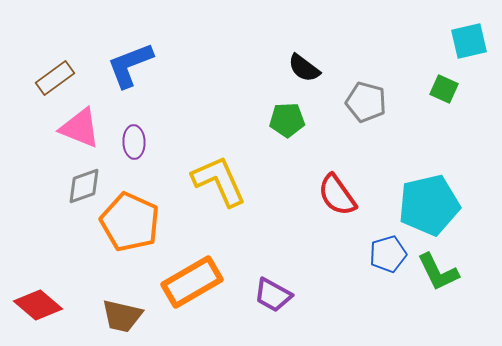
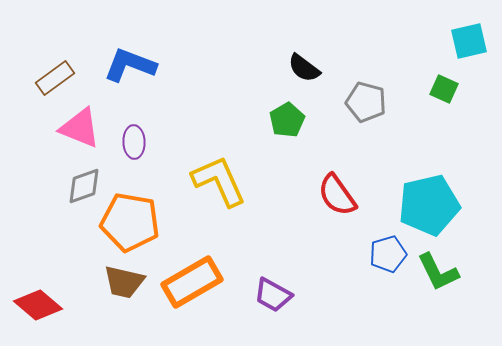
blue L-shape: rotated 42 degrees clockwise
green pentagon: rotated 28 degrees counterclockwise
orange pentagon: rotated 14 degrees counterclockwise
brown trapezoid: moved 2 px right, 34 px up
